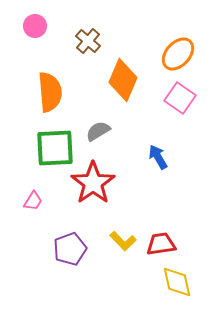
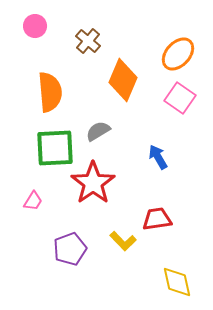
red trapezoid: moved 4 px left, 25 px up
